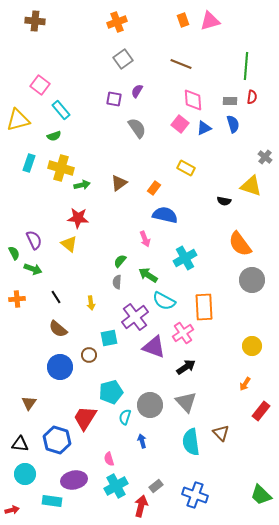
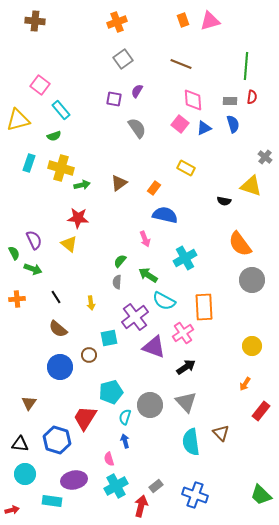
blue arrow at (142, 441): moved 17 px left
